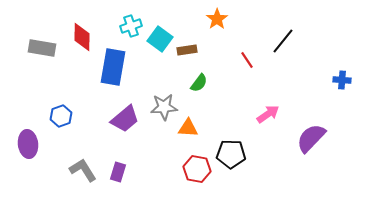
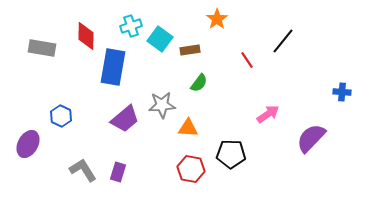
red diamond: moved 4 px right, 1 px up
brown rectangle: moved 3 px right
blue cross: moved 12 px down
gray star: moved 2 px left, 2 px up
blue hexagon: rotated 15 degrees counterclockwise
purple ellipse: rotated 36 degrees clockwise
red hexagon: moved 6 px left
